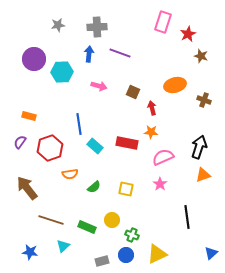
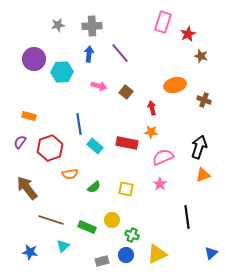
gray cross: moved 5 px left, 1 px up
purple line: rotated 30 degrees clockwise
brown square: moved 7 px left; rotated 16 degrees clockwise
